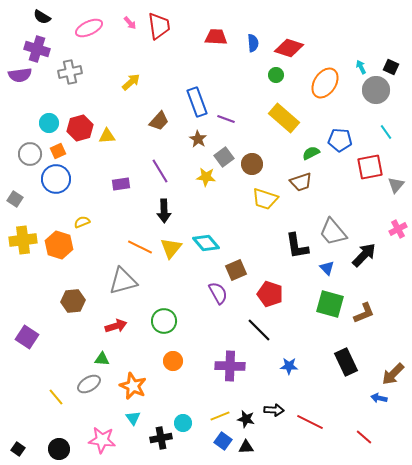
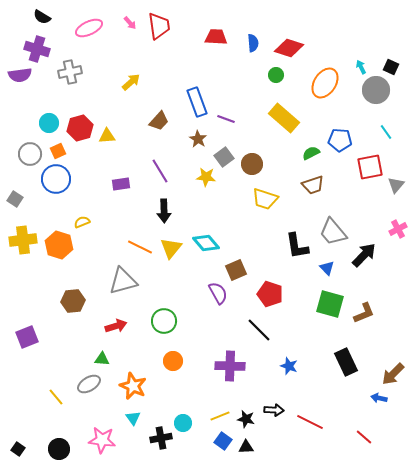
brown trapezoid at (301, 182): moved 12 px right, 3 px down
purple square at (27, 337): rotated 35 degrees clockwise
blue star at (289, 366): rotated 18 degrees clockwise
